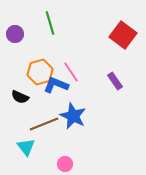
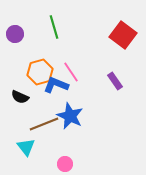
green line: moved 4 px right, 4 px down
blue star: moved 3 px left
